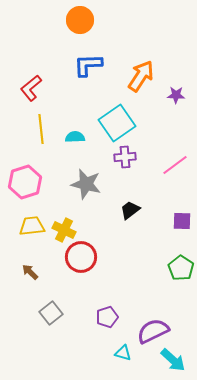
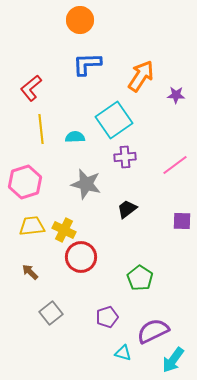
blue L-shape: moved 1 px left, 1 px up
cyan square: moved 3 px left, 3 px up
black trapezoid: moved 3 px left, 1 px up
green pentagon: moved 41 px left, 10 px down
cyan arrow: rotated 84 degrees clockwise
